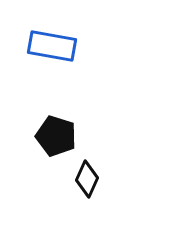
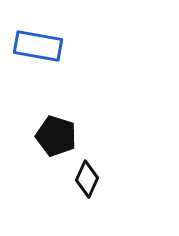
blue rectangle: moved 14 px left
